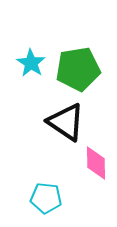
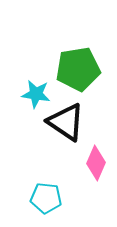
cyan star: moved 5 px right, 31 px down; rotated 24 degrees counterclockwise
pink diamond: rotated 24 degrees clockwise
